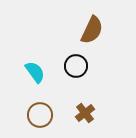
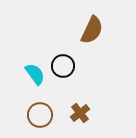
black circle: moved 13 px left
cyan semicircle: moved 2 px down
brown cross: moved 5 px left
